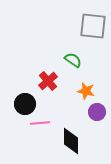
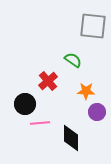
orange star: rotated 12 degrees counterclockwise
black diamond: moved 3 px up
